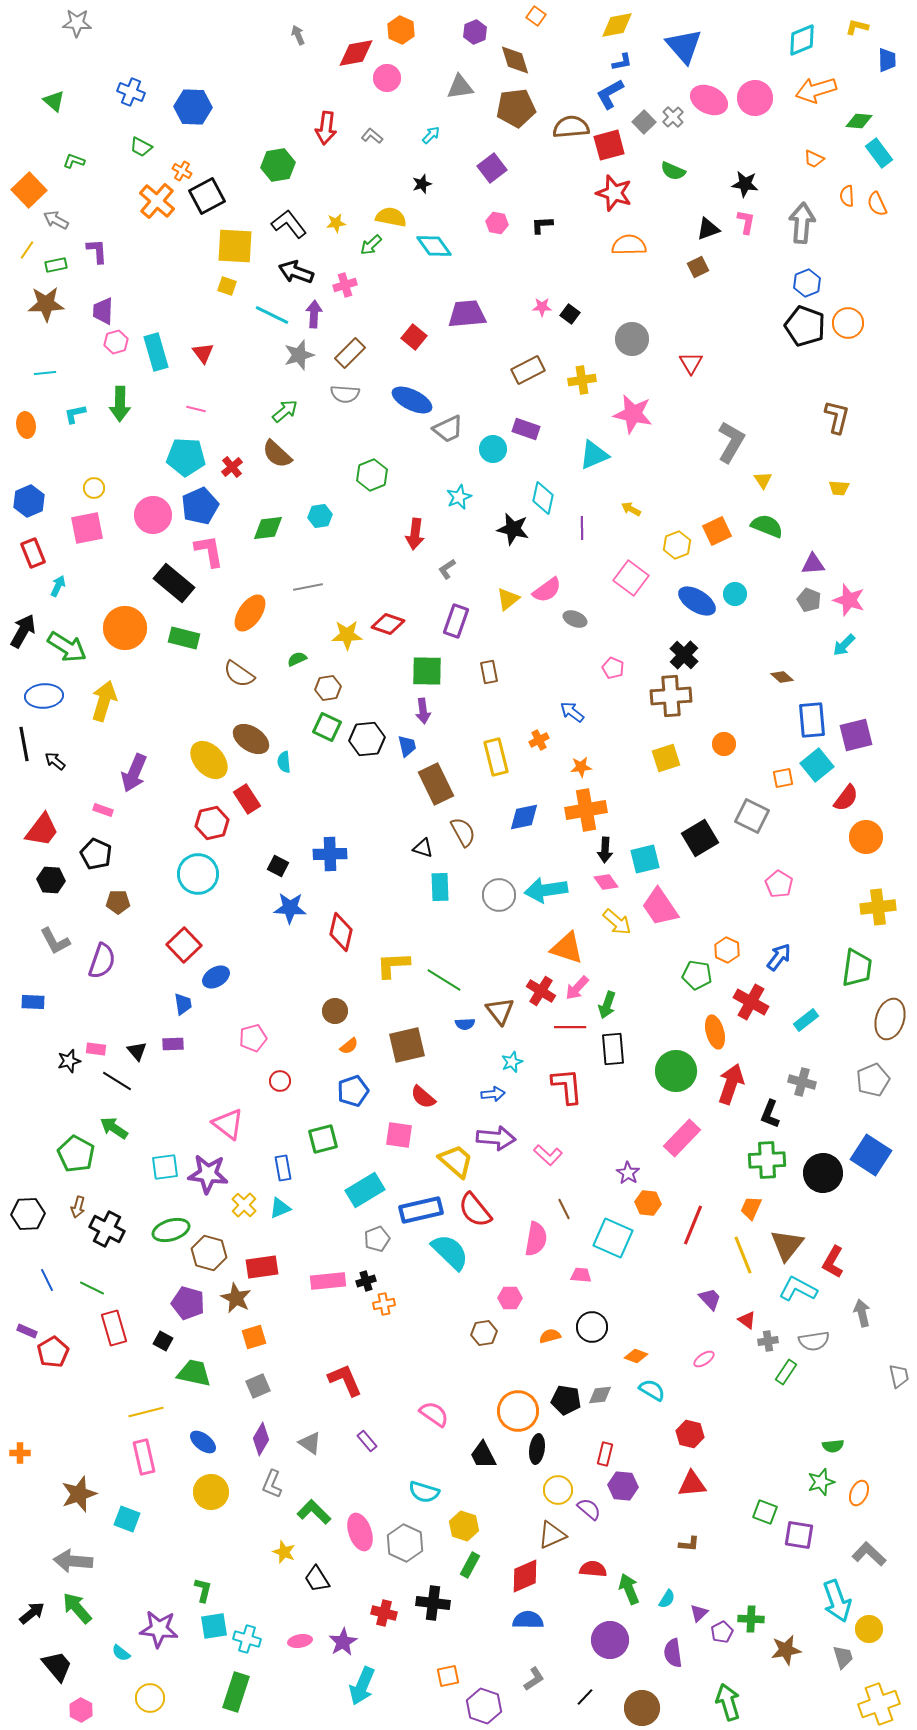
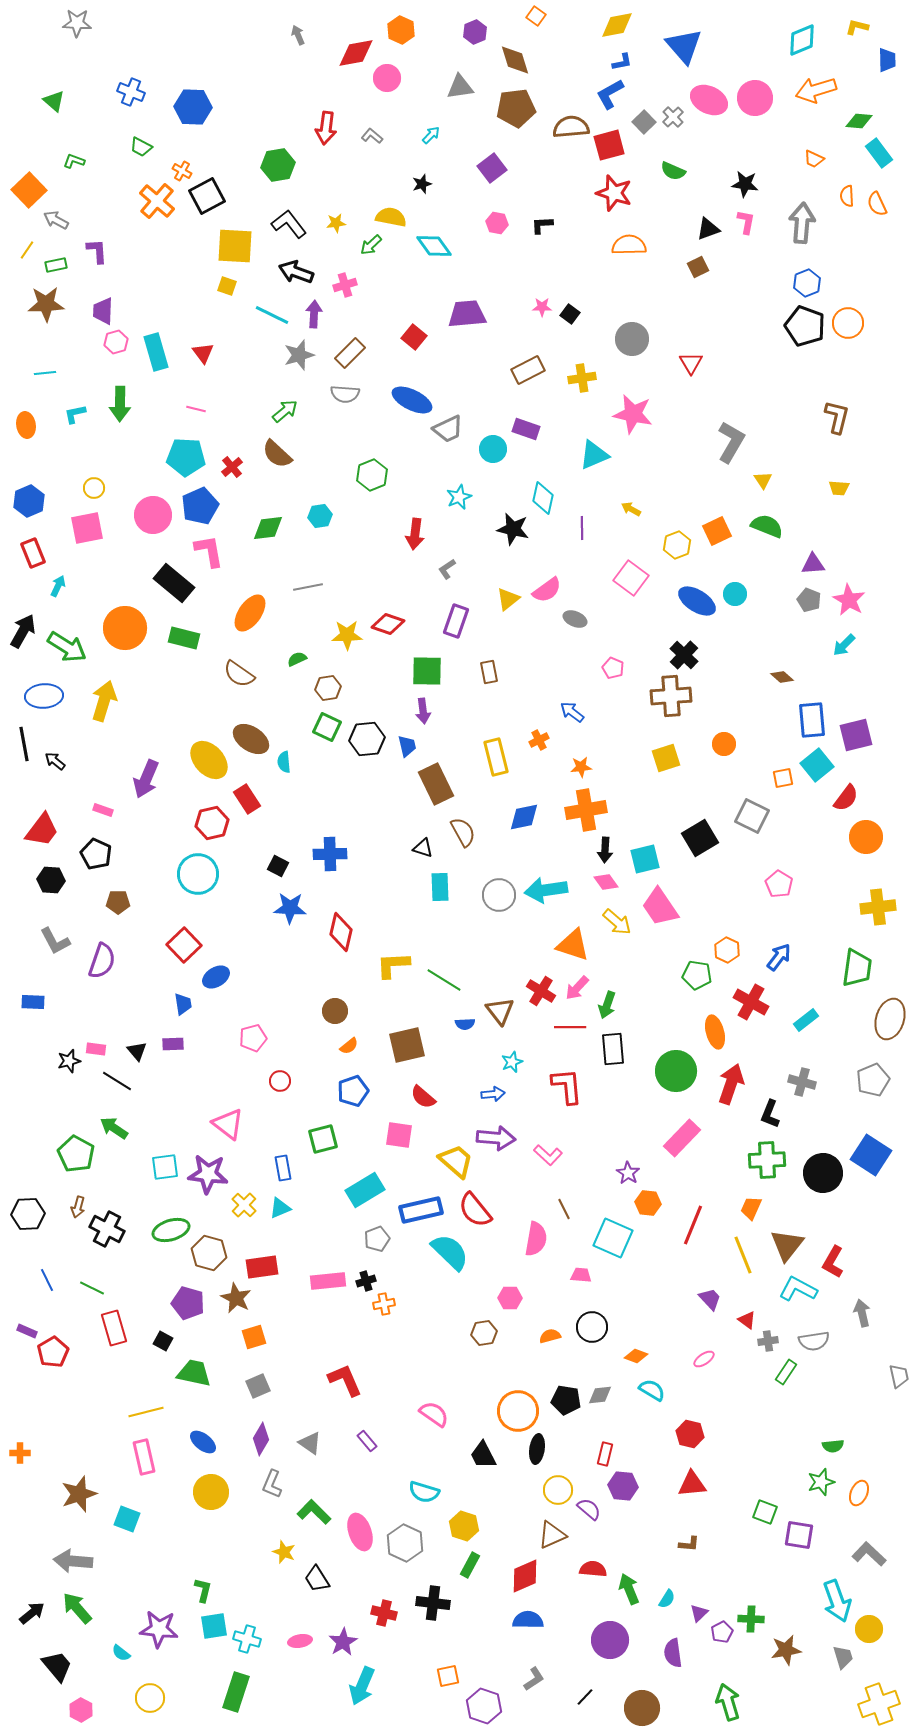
yellow cross at (582, 380): moved 2 px up
pink star at (849, 600): rotated 12 degrees clockwise
purple arrow at (134, 773): moved 12 px right, 6 px down
orange triangle at (567, 948): moved 6 px right, 3 px up
